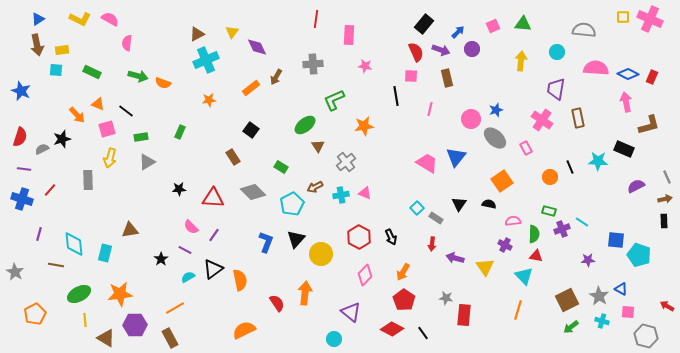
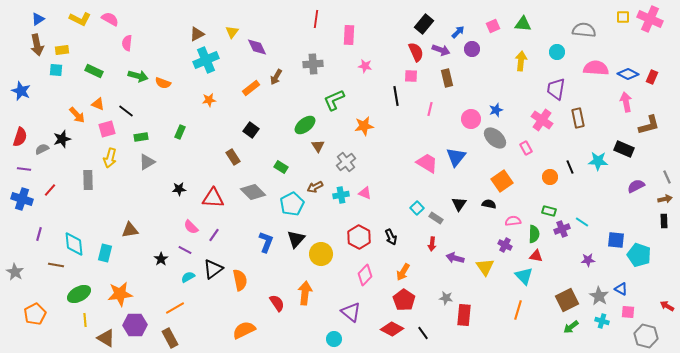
green rectangle at (92, 72): moved 2 px right, 1 px up
